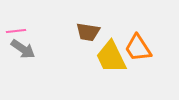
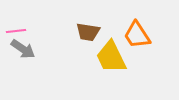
orange trapezoid: moved 1 px left, 13 px up
